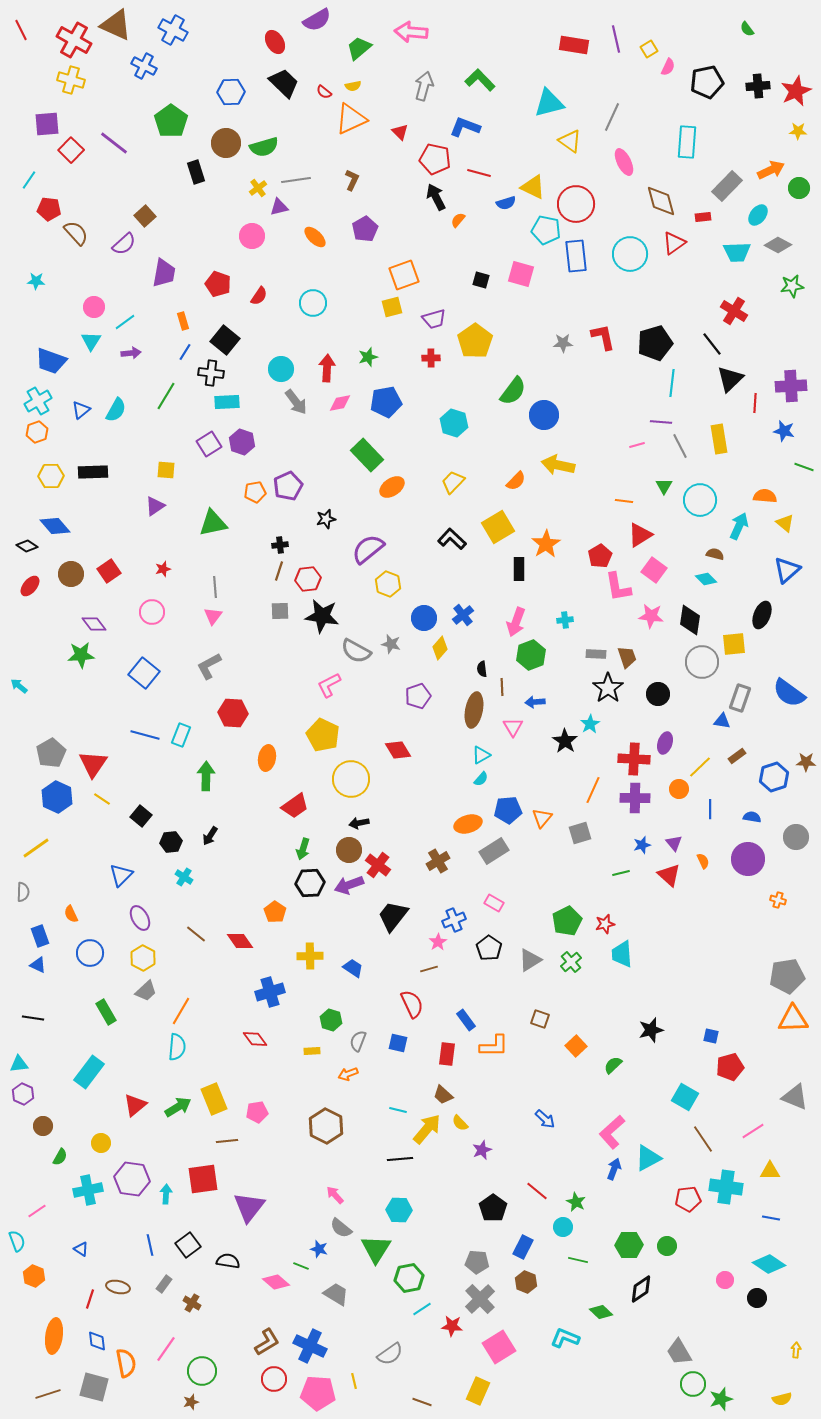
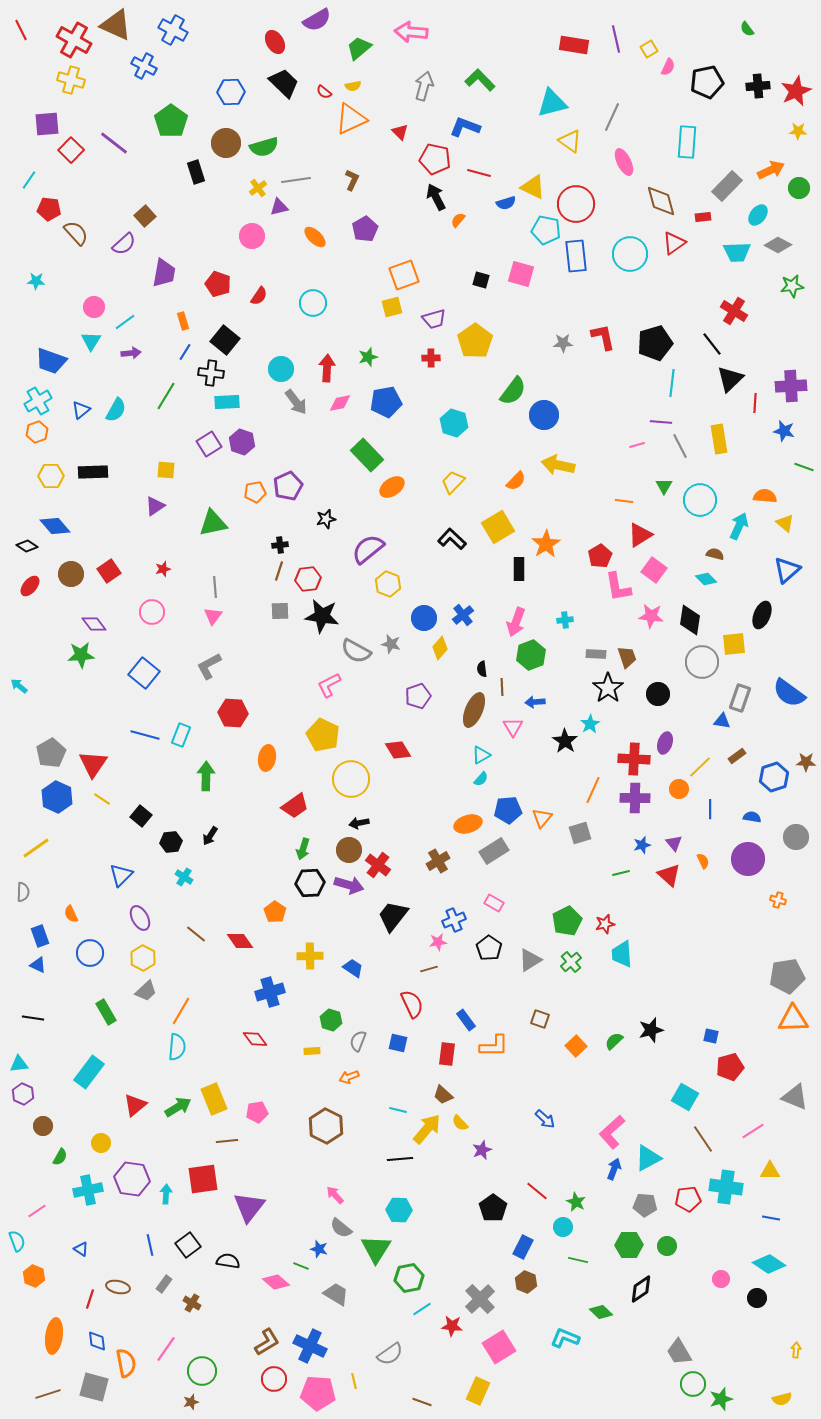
cyan triangle at (549, 103): moved 3 px right
brown ellipse at (474, 710): rotated 12 degrees clockwise
purple arrow at (349, 885): rotated 144 degrees counterclockwise
pink star at (438, 942): rotated 24 degrees clockwise
green semicircle at (613, 1065): moved 1 px right, 24 px up
orange arrow at (348, 1074): moved 1 px right, 3 px down
gray pentagon at (477, 1262): moved 168 px right, 57 px up
pink circle at (725, 1280): moved 4 px left, 1 px up
